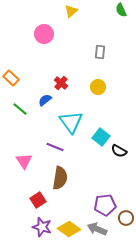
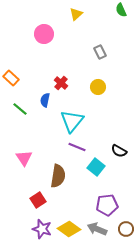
yellow triangle: moved 5 px right, 3 px down
gray rectangle: rotated 32 degrees counterclockwise
blue semicircle: rotated 40 degrees counterclockwise
cyan triangle: moved 1 px right, 1 px up; rotated 15 degrees clockwise
cyan square: moved 5 px left, 30 px down
purple line: moved 22 px right
pink triangle: moved 3 px up
brown semicircle: moved 2 px left, 2 px up
purple pentagon: moved 2 px right
brown circle: moved 11 px down
purple star: moved 2 px down
